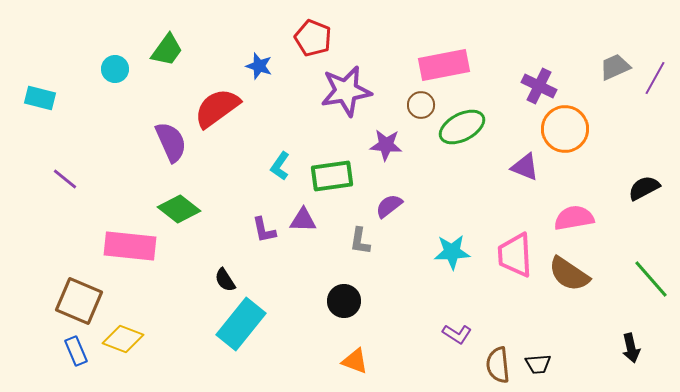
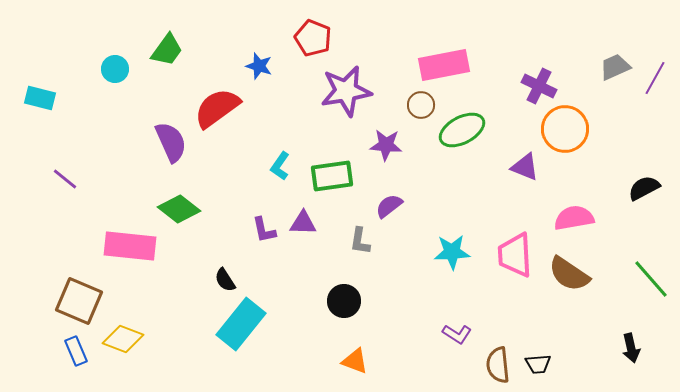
green ellipse at (462, 127): moved 3 px down
purple triangle at (303, 220): moved 3 px down
